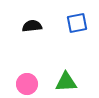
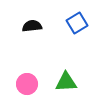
blue square: rotated 20 degrees counterclockwise
